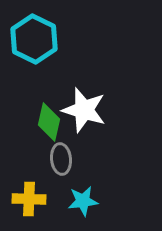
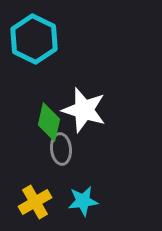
gray ellipse: moved 10 px up
yellow cross: moved 6 px right, 3 px down; rotated 32 degrees counterclockwise
